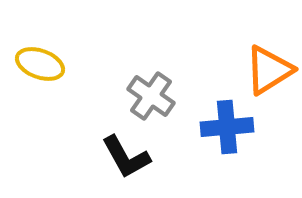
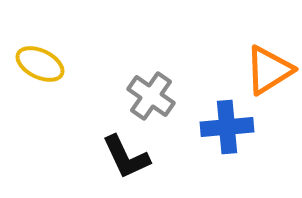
yellow ellipse: rotated 6 degrees clockwise
black L-shape: rotated 4 degrees clockwise
